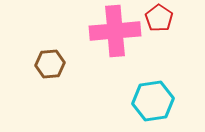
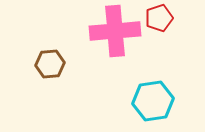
red pentagon: rotated 20 degrees clockwise
